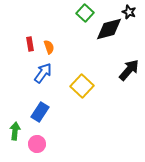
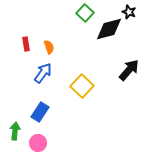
red rectangle: moved 4 px left
pink circle: moved 1 px right, 1 px up
